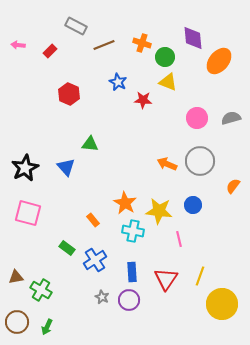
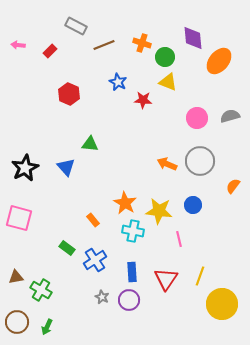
gray semicircle: moved 1 px left, 2 px up
pink square: moved 9 px left, 5 px down
